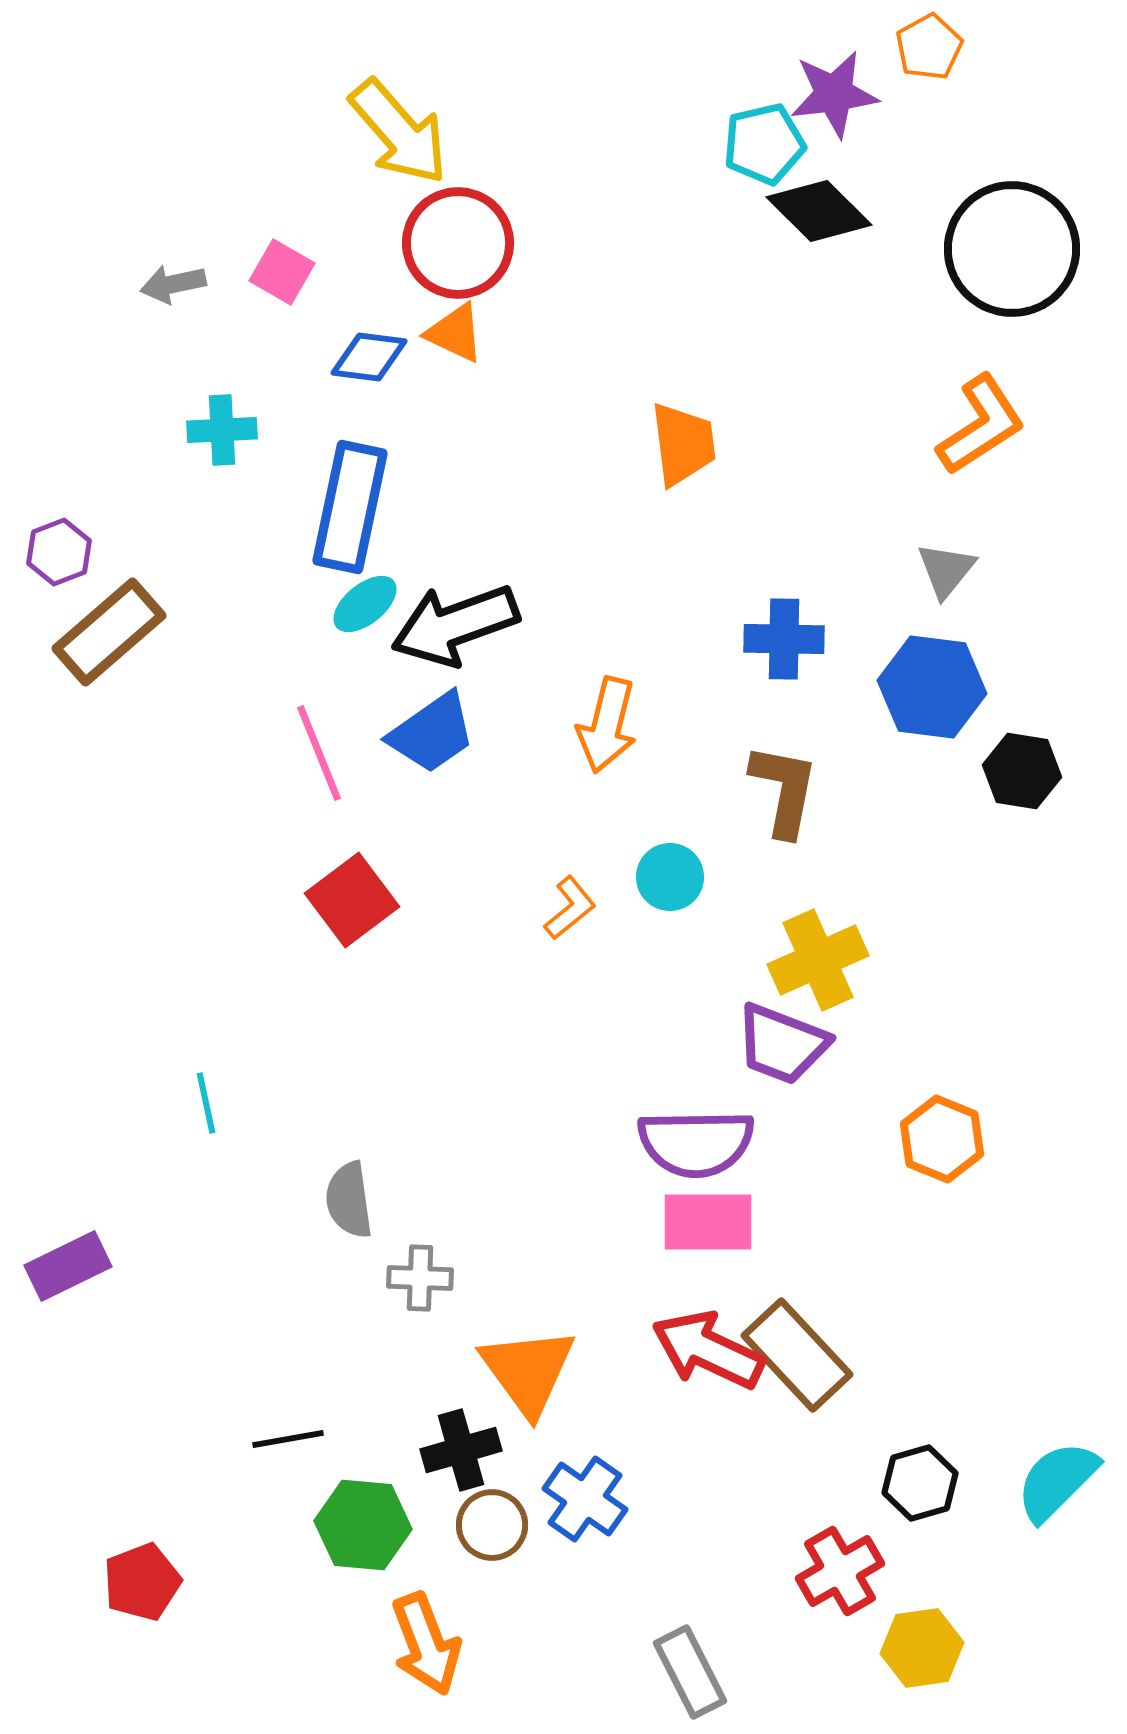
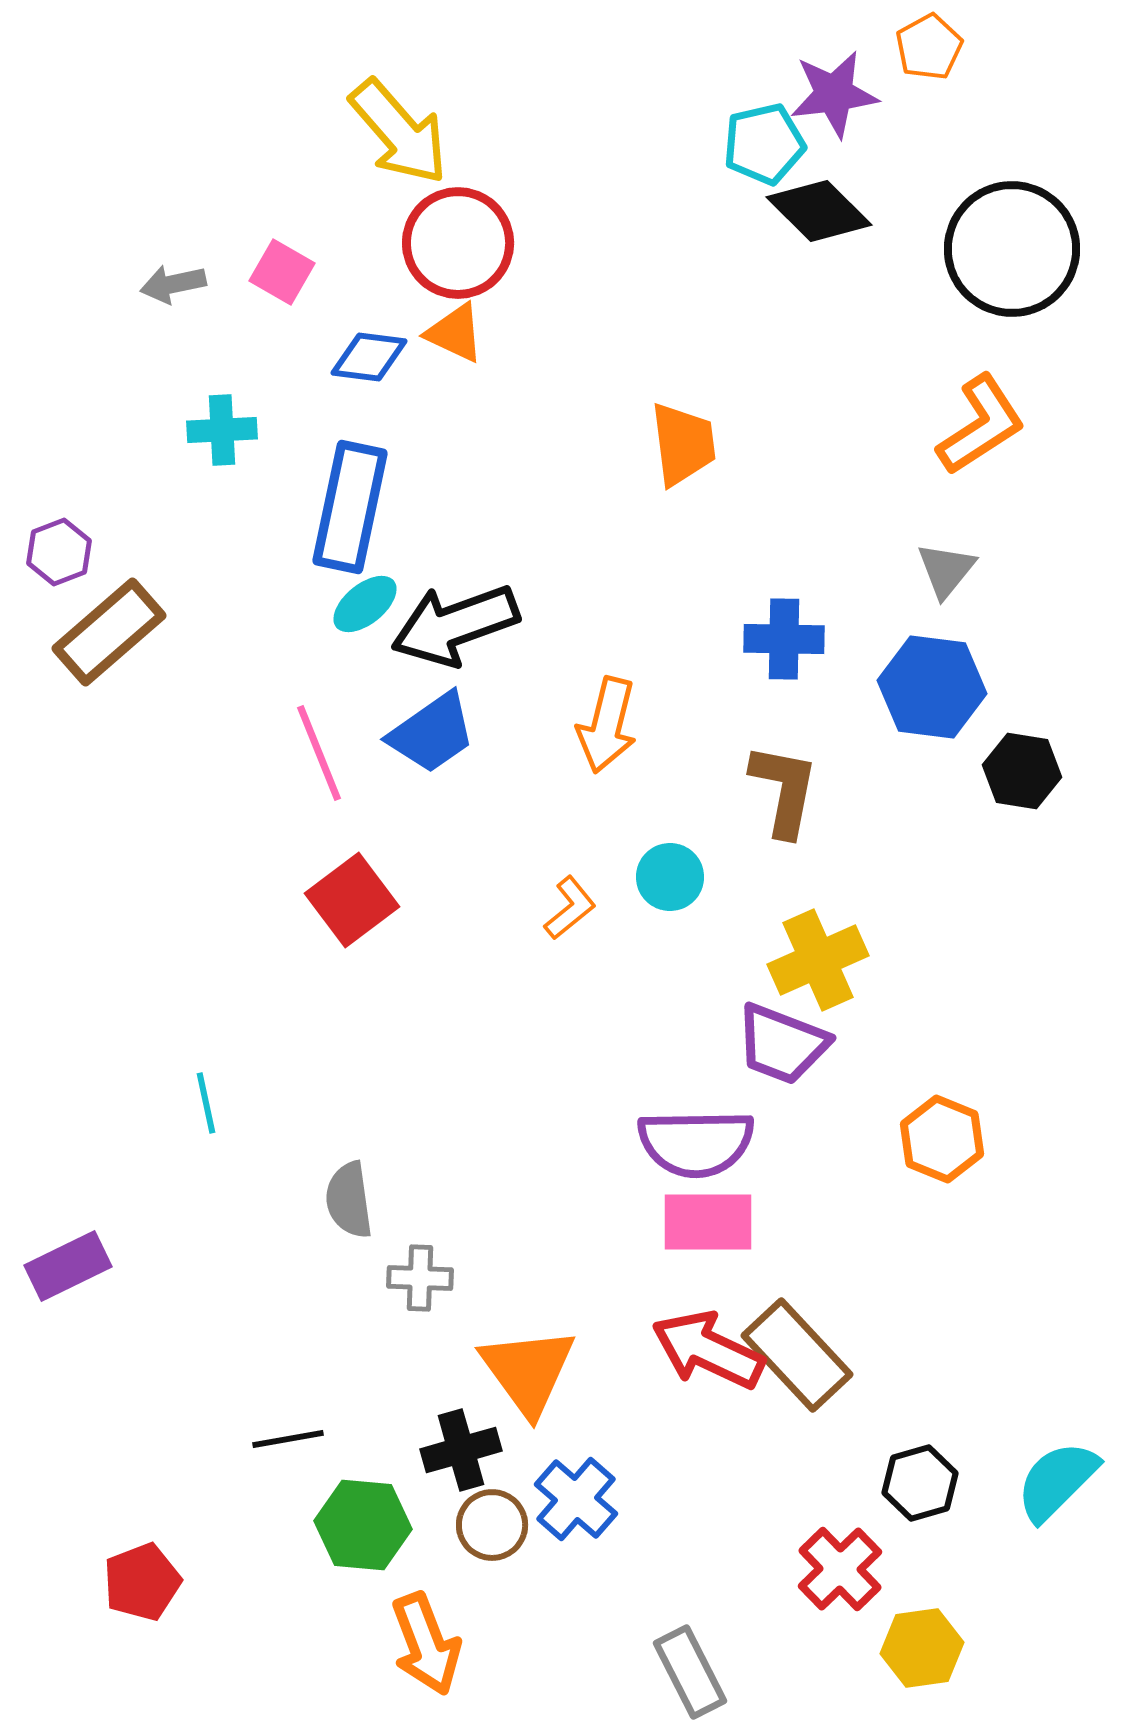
blue cross at (585, 1499): moved 9 px left; rotated 6 degrees clockwise
red cross at (840, 1571): moved 2 px up; rotated 14 degrees counterclockwise
